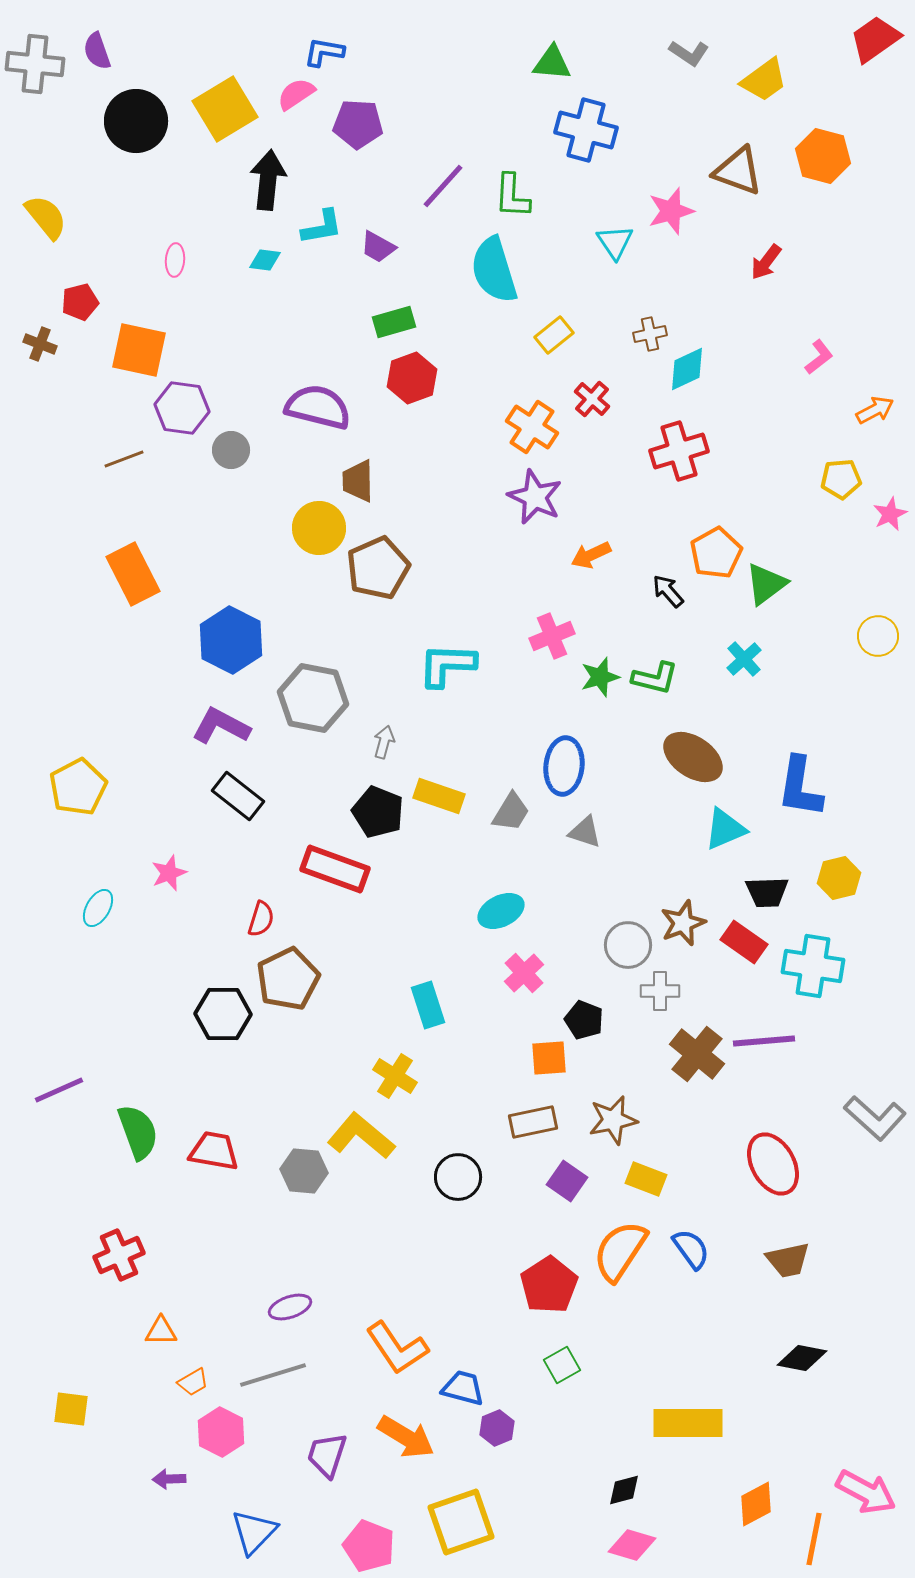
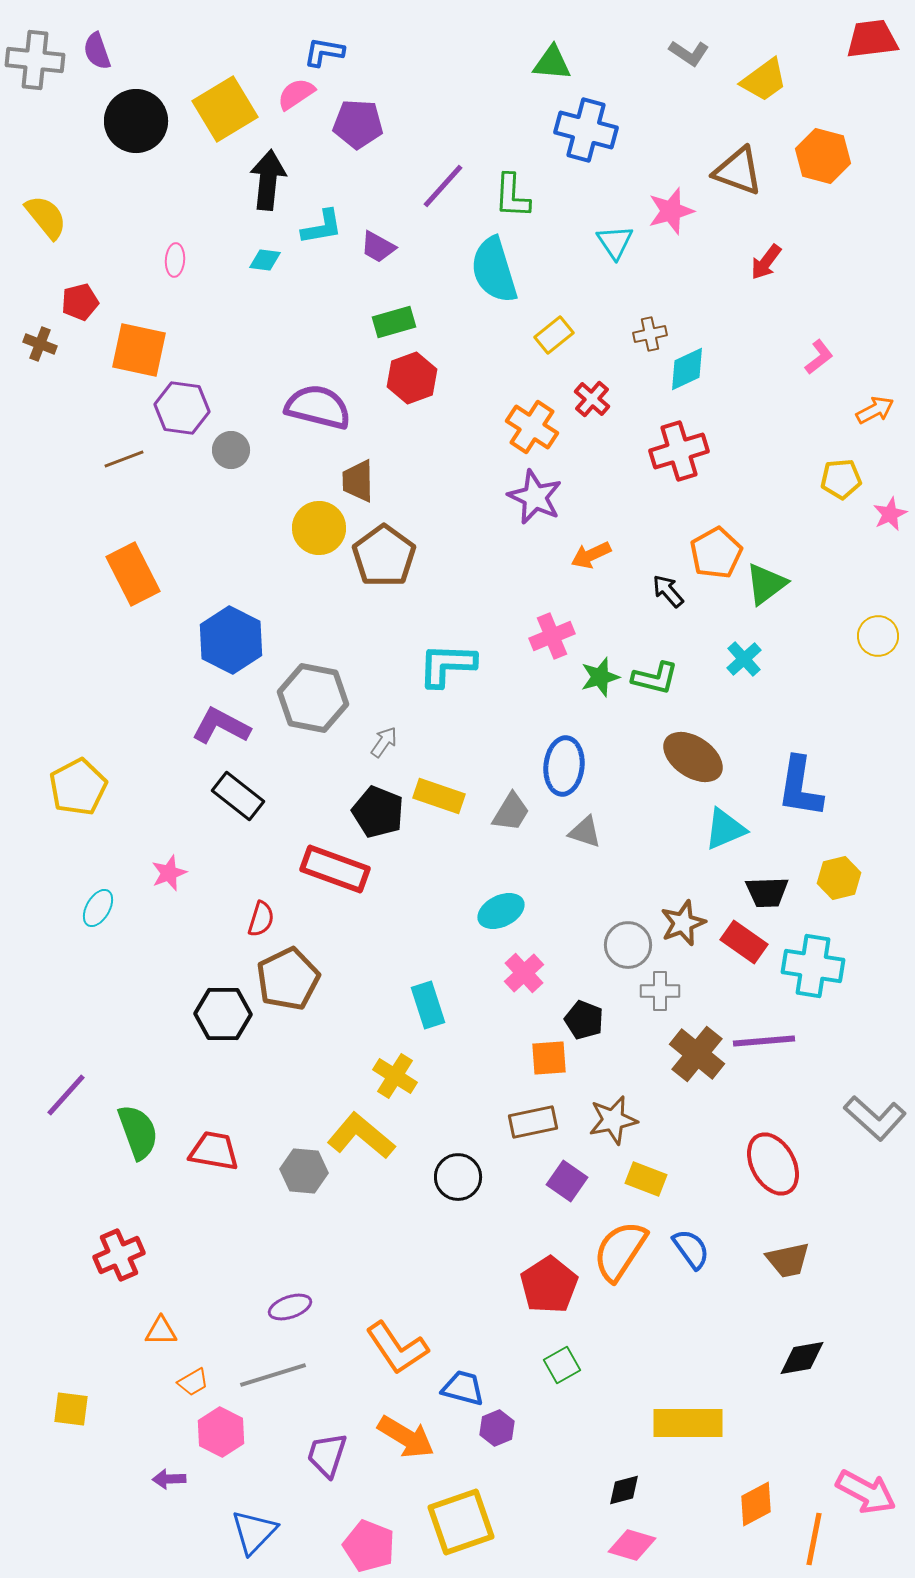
red trapezoid at (875, 39): moved 3 px left; rotated 28 degrees clockwise
gray cross at (35, 64): moved 4 px up
brown pentagon at (378, 568): moved 6 px right, 12 px up; rotated 12 degrees counterclockwise
gray arrow at (384, 742): rotated 20 degrees clockwise
purple line at (59, 1090): moved 7 px right, 5 px down; rotated 24 degrees counterclockwise
black diamond at (802, 1358): rotated 21 degrees counterclockwise
